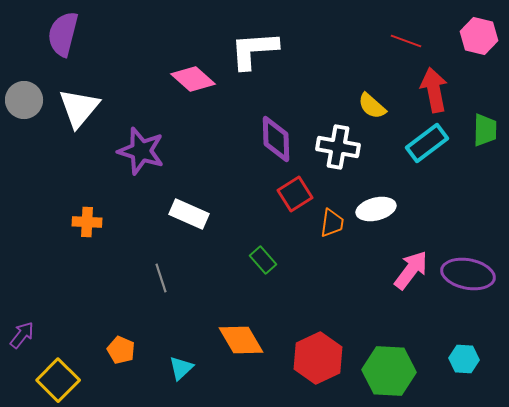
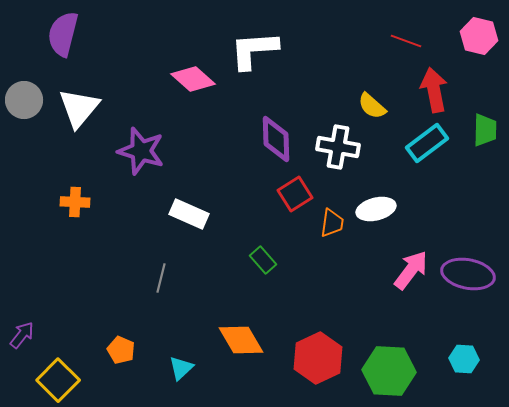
orange cross: moved 12 px left, 20 px up
gray line: rotated 32 degrees clockwise
